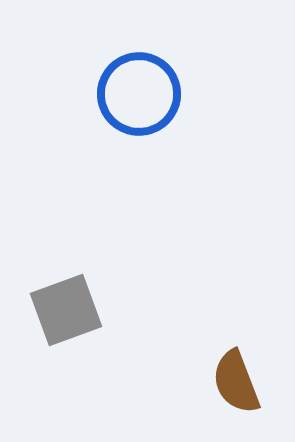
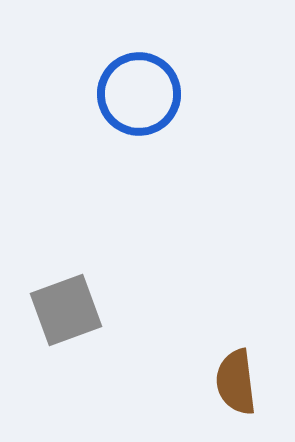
brown semicircle: rotated 14 degrees clockwise
